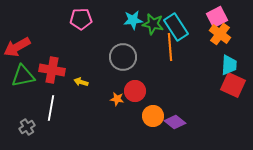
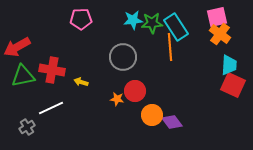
pink square: rotated 15 degrees clockwise
green star: moved 1 px left, 1 px up; rotated 15 degrees counterclockwise
white line: rotated 55 degrees clockwise
orange circle: moved 1 px left, 1 px up
purple diamond: moved 3 px left; rotated 15 degrees clockwise
